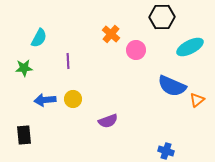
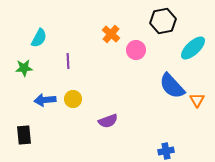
black hexagon: moved 1 px right, 4 px down; rotated 10 degrees counterclockwise
cyan ellipse: moved 3 px right, 1 px down; rotated 16 degrees counterclockwise
blue semicircle: rotated 24 degrees clockwise
orange triangle: rotated 21 degrees counterclockwise
blue cross: rotated 28 degrees counterclockwise
